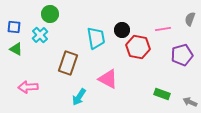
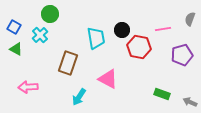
blue square: rotated 24 degrees clockwise
red hexagon: moved 1 px right
